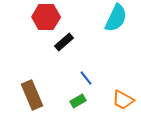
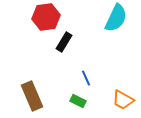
red hexagon: rotated 8 degrees counterclockwise
black rectangle: rotated 18 degrees counterclockwise
blue line: rotated 14 degrees clockwise
brown rectangle: moved 1 px down
green rectangle: rotated 56 degrees clockwise
